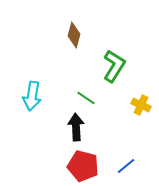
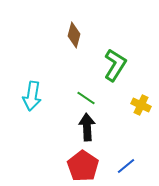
green L-shape: moved 1 px right, 1 px up
black arrow: moved 11 px right
red pentagon: rotated 20 degrees clockwise
